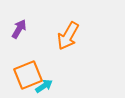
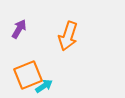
orange arrow: rotated 12 degrees counterclockwise
